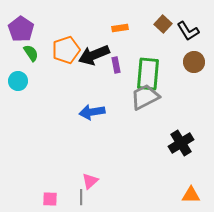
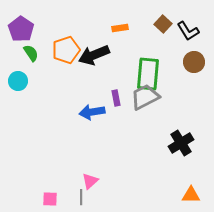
purple rectangle: moved 33 px down
